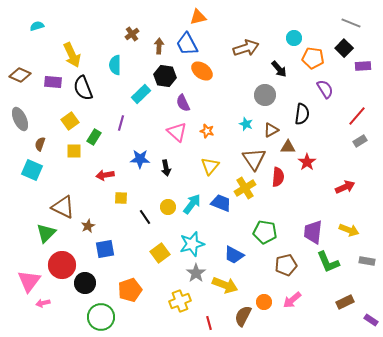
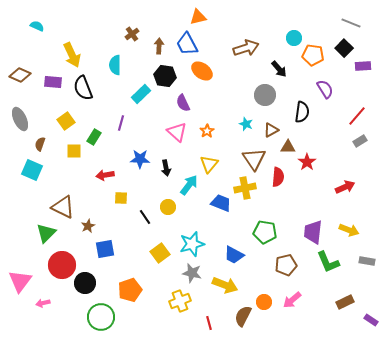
cyan semicircle at (37, 26): rotated 40 degrees clockwise
orange pentagon at (313, 58): moved 3 px up
black semicircle at (302, 114): moved 2 px up
yellow square at (70, 121): moved 4 px left
orange star at (207, 131): rotated 24 degrees clockwise
yellow triangle at (210, 166): moved 1 px left, 2 px up
yellow cross at (245, 188): rotated 20 degrees clockwise
cyan arrow at (192, 204): moved 3 px left, 19 px up
gray star at (196, 273): moved 4 px left; rotated 24 degrees counterclockwise
pink triangle at (29, 281): moved 9 px left
